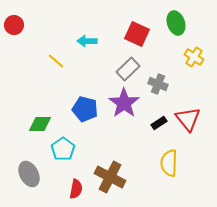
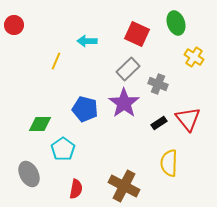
yellow line: rotated 72 degrees clockwise
brown cross: moved 14 px right, 9 px down
